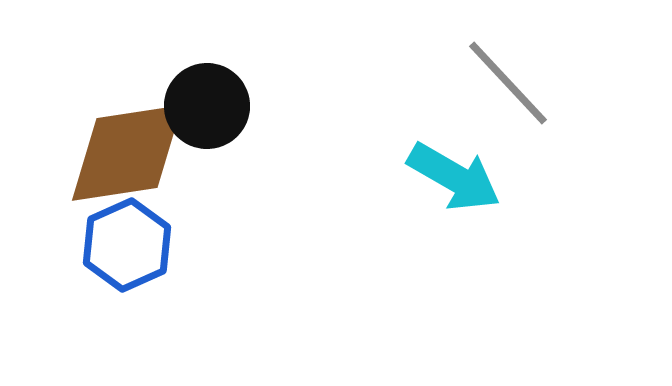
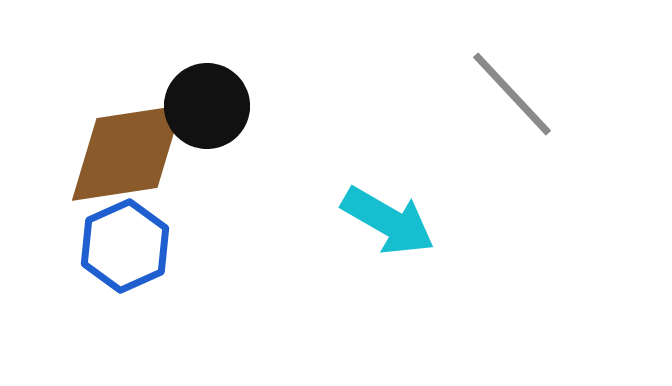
gray line: moved 4 px right, 11 px down
cyan arrow: moved 66 px left, 44 px down
blue hexagon: moved 2 px left, 1 px down
